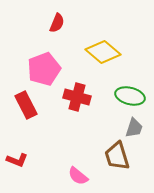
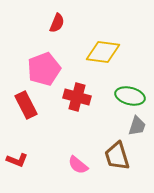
yellow diamond: rotated 32 degrees counterclockwise
gray trapezoid: moved 3 px right, 2 px up
pink semicircle: moved 11 px up
